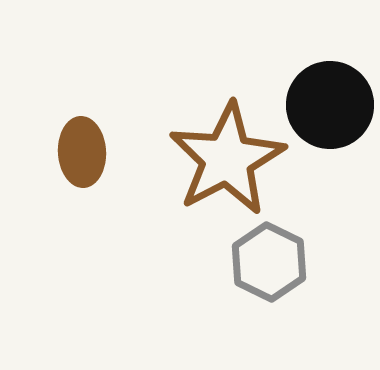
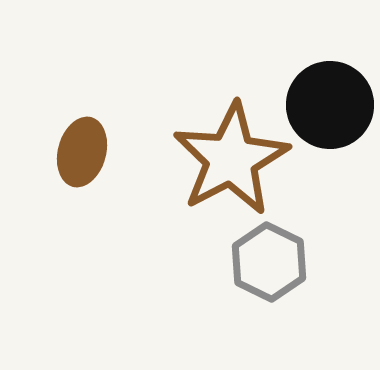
brown ellipse: rotated 18 degrees clockwise
brown star: moved 4 px right
